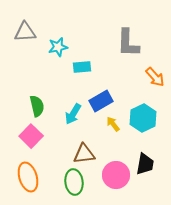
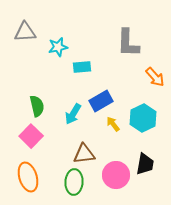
green ellipse: rotated 10 degrees clockwise
